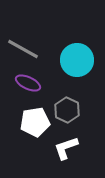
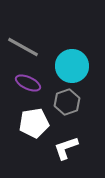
gray line: moved 2 px up
cyan circle: moved 5 px left, 6 px down
gray hexagon: moved 8 px up; rotated 15 degrees clockwise
white pentagon: moved 1 px left, 1 px down
